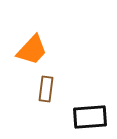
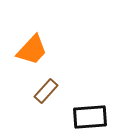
brown rectangle: moved 2 px down; rotated 35 degrees clockwise
